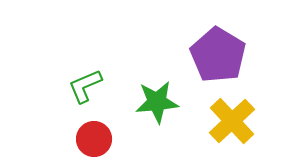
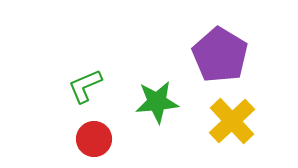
purple pentagon: moved 2 px right
